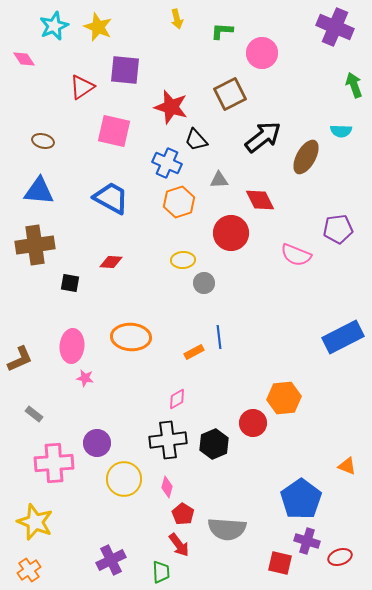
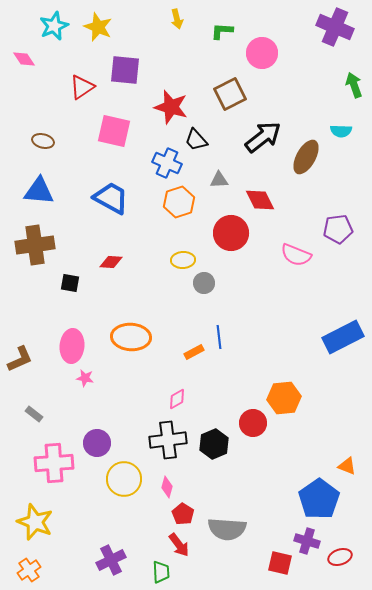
blue pentagon at (301, 499): moved 18 px right
